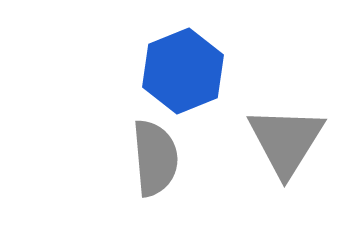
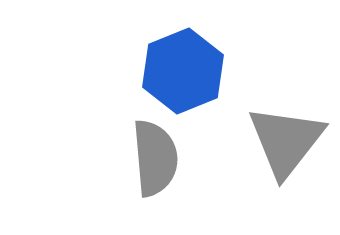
gray triangle: rotated 6 degrees clockwise
